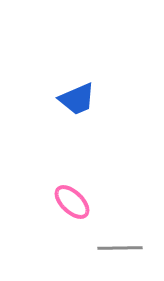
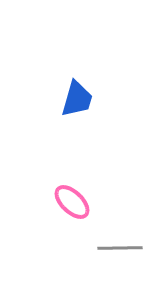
blue trapezoid: rotated 51 degrees counterclockwise
